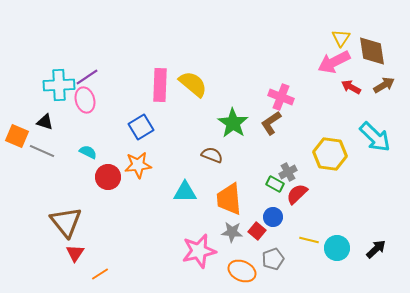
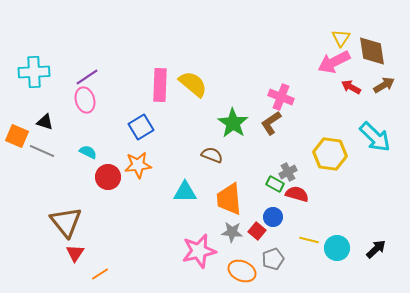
cyan cross: moved 25 px left, 13 px up
red semicircle: rotated 60 degrees clockwise
